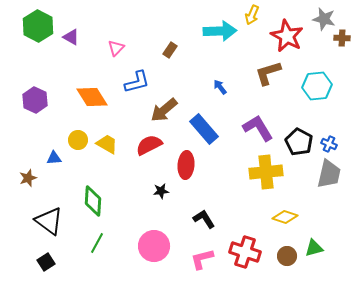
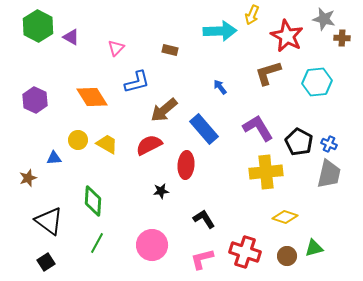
brown rectangle: rotated 70 degrees clockwise
cyan hexagon: moved 4 px up
pink circle: moved 2 px left, 1 px up
